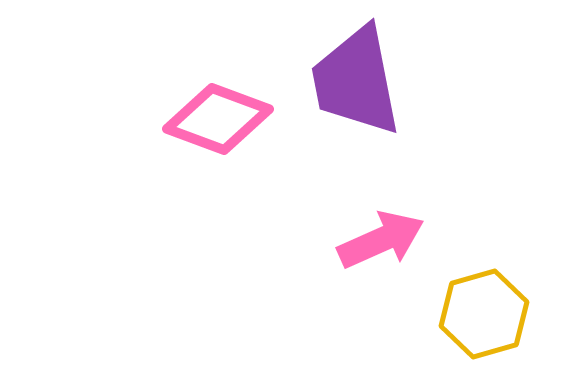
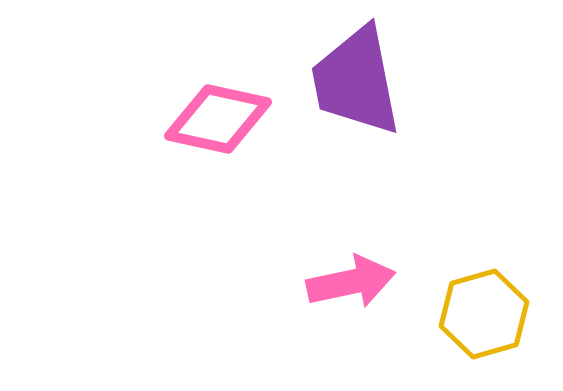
pink diamond: rotated 8 degrees counterclockwise
pink arrow: moved 30 px left, 42 px down; rotated 12 degrees clockwise
